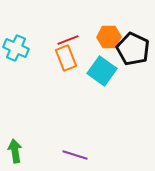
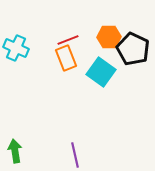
cyan square: moved 1 px left, 1 px down
purple line: rotated 60 degrees clockwise
